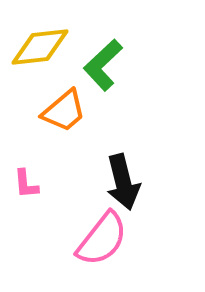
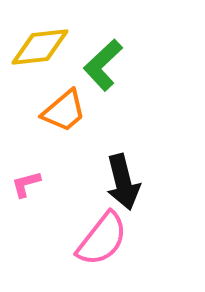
pink L-shape: rotated 80 degrees clockwise
